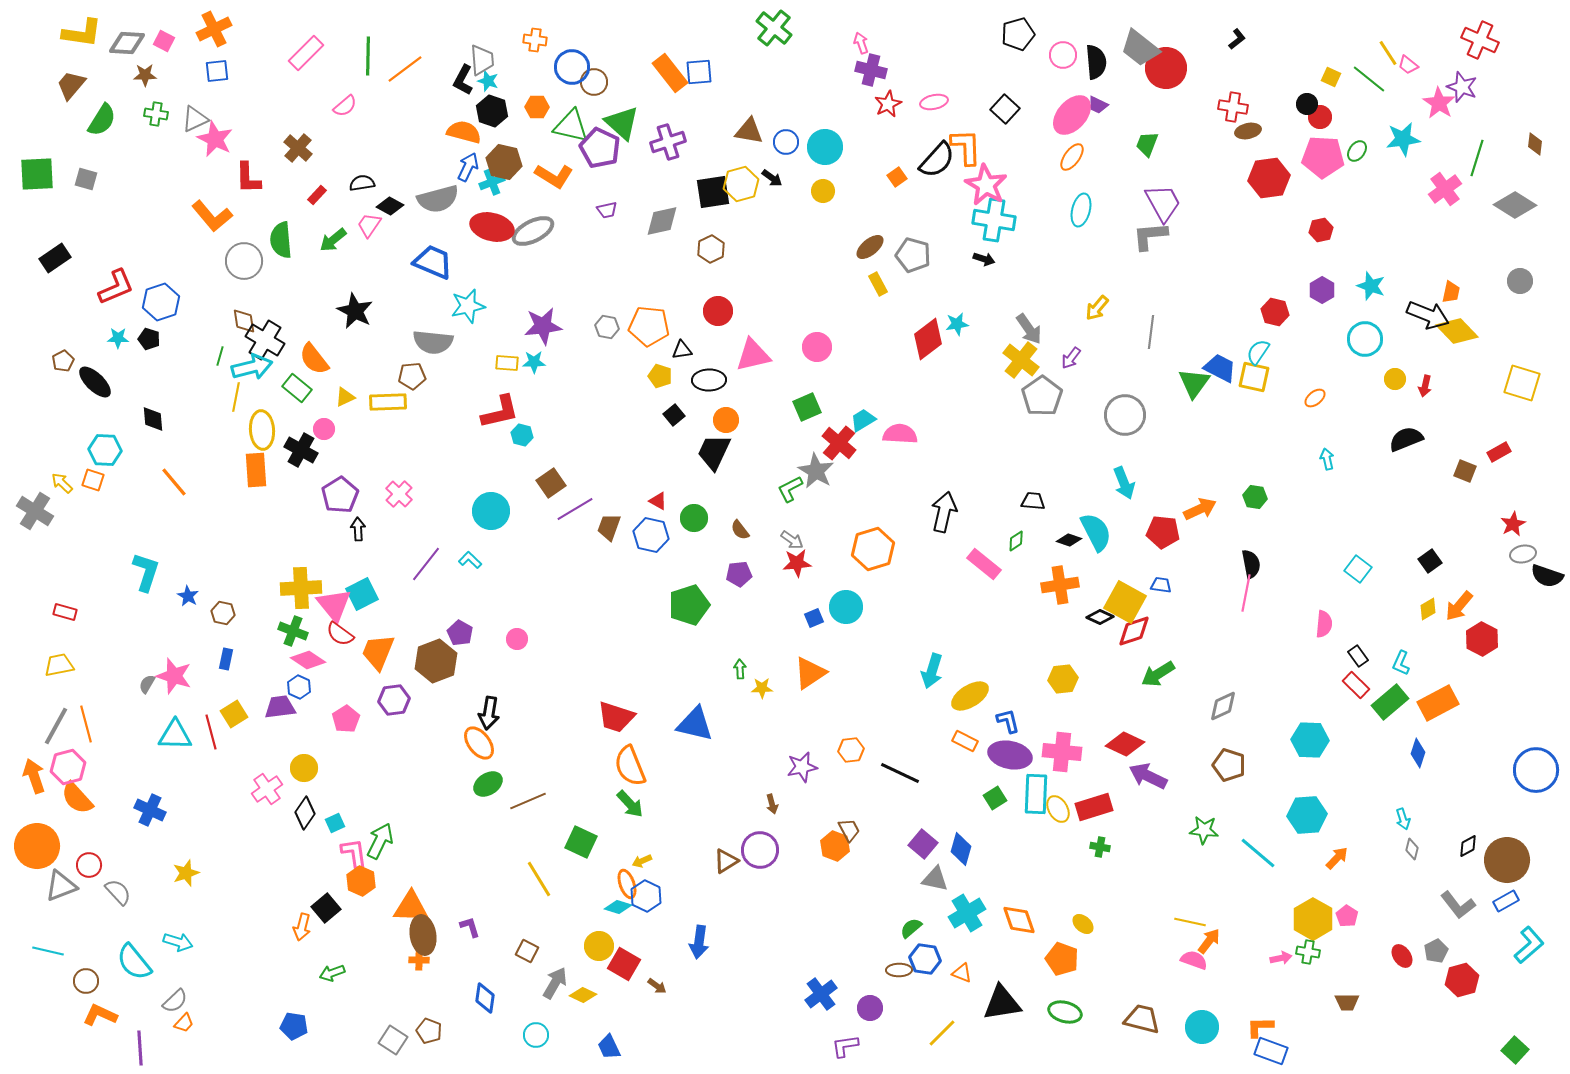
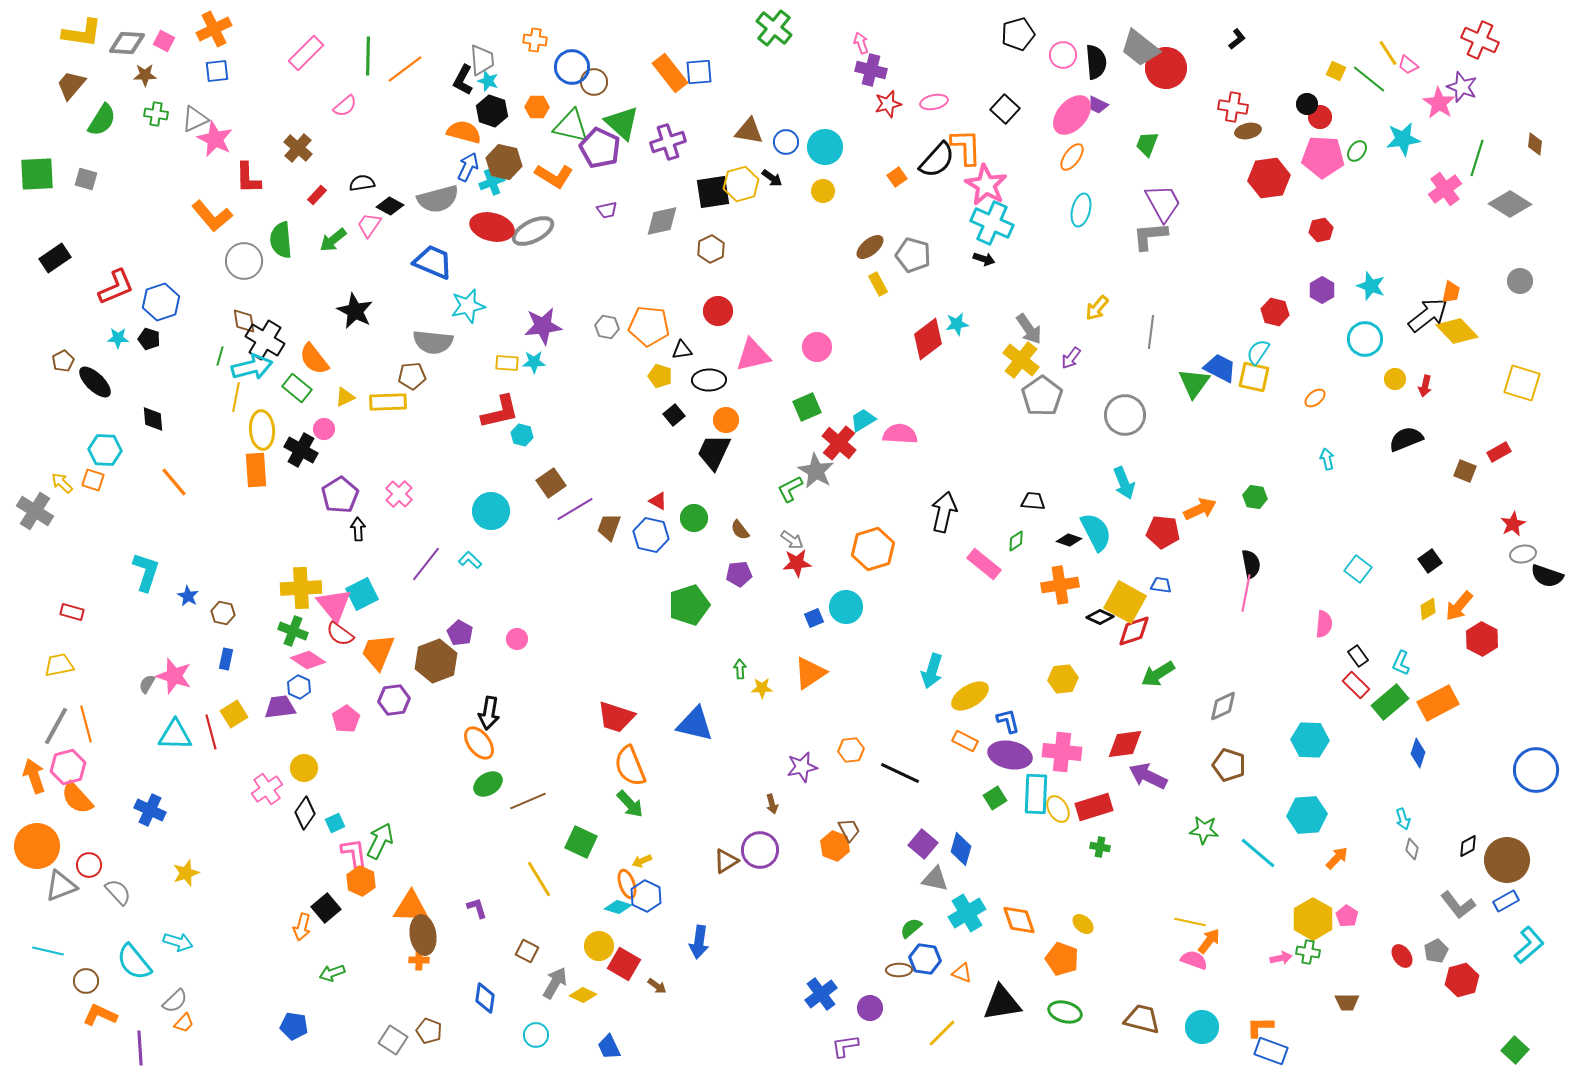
yellow square at (1331, 77): moved 5 px right, 6 px up
red star at (888, 104): rotated 12 degrees clockwise
gray diamond at (1515, 205): moved 5 px left, 1 px up
cyan cross at (994, 220): moved 2 px left, 3 px down; rotated 15 degrees clockwise
black arrow at (1428, 315): rotated 60 degrees counterclockwise
red rectangle at (65, 612): moved 7 px right
red diamond at (1125, 744): rotated 33 degrees counterclockwise
purple L-shape at (470, 927): moved 7 px right, 19 px up
